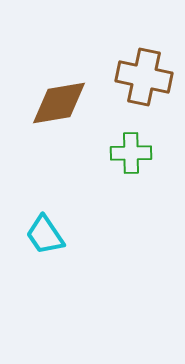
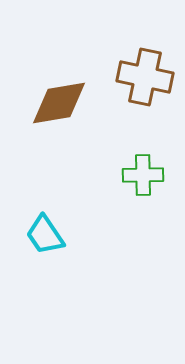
brown cross: moved 1 px right
green cross: moved 12 px right, 22 px down
